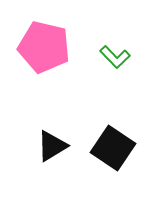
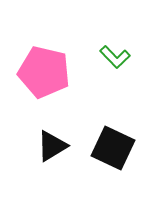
pink pentagon: moved 25 px down
black square: rotated 9 degrees counterclockwise
